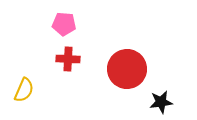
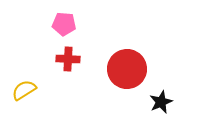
yellow semicircle: rotated 145 degrees counterclockwise
black star: rotated 15 degrees counterclockwise
